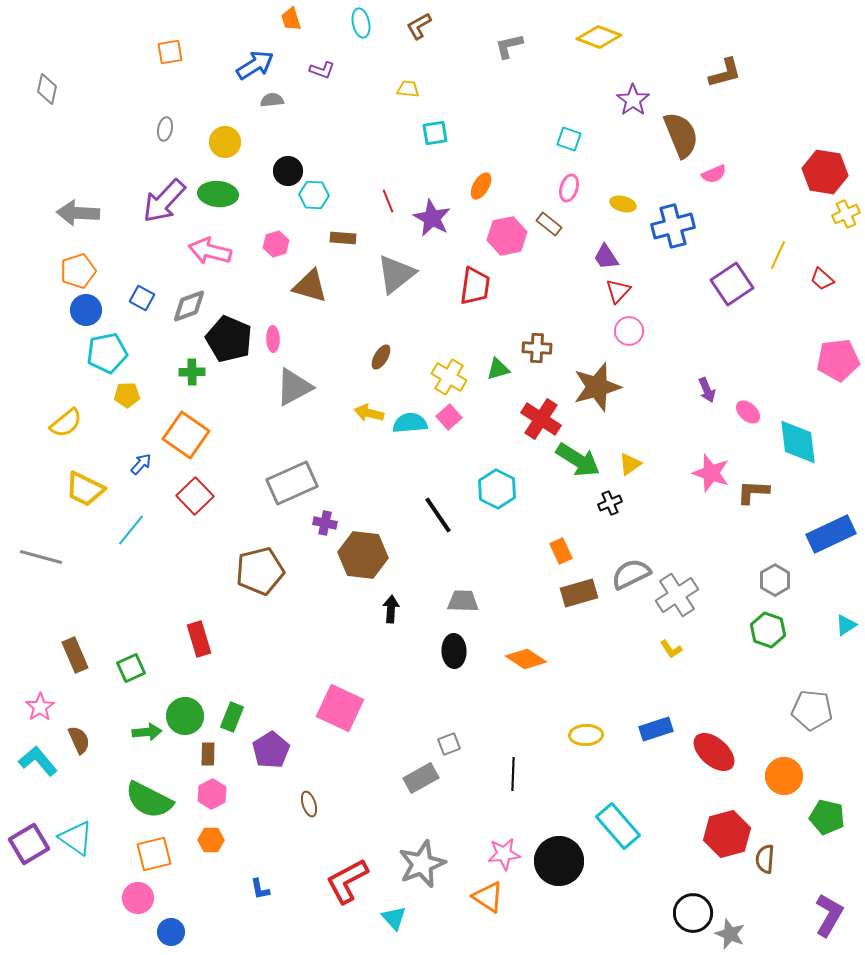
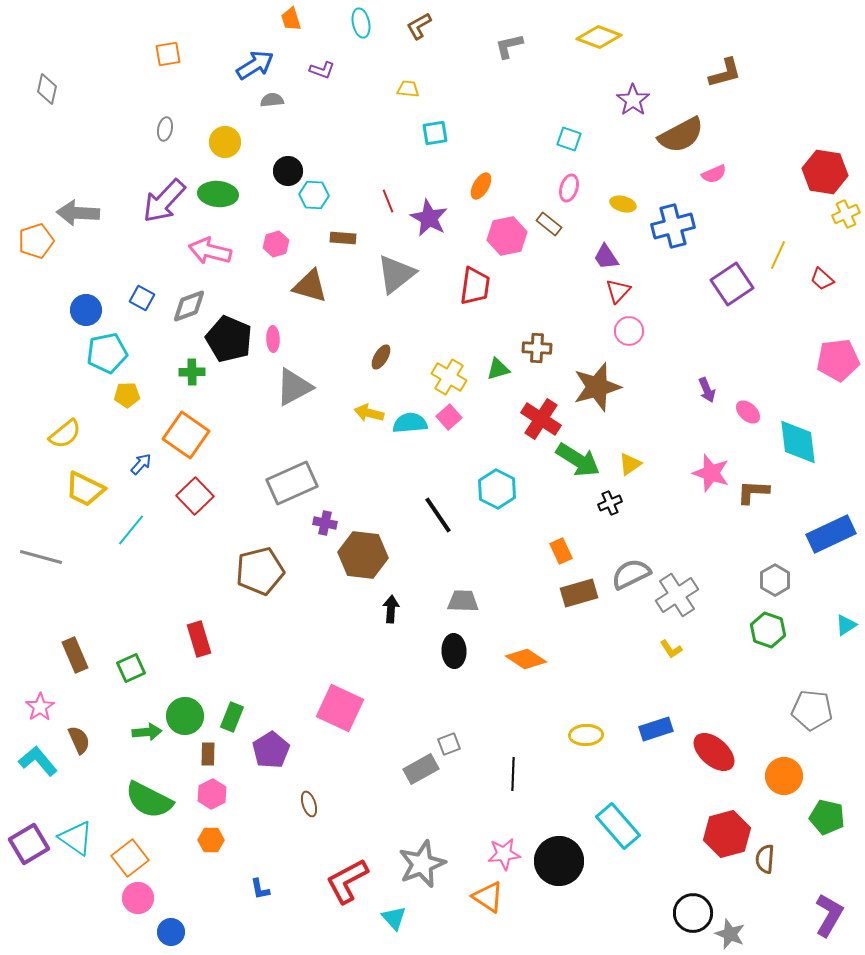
orange square at (170, 52): moved 2 px left, 2 px down
brown semicircle at (681, 135): rotated 84 degrees clockwise
purple star at (432, 218): moved 3 px left
orange pentagon at (78, 271): moved 42 px left, 30 px up
yellow semicircle at (66, 423): moved 1 px left, 11 px down
gray rectangle at (421, 778): moved 9 px up
orange square at (154, 854): moved 24 px left, 4 px down; rotated 24 degrees counterclockwise
